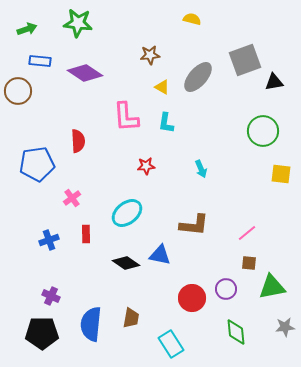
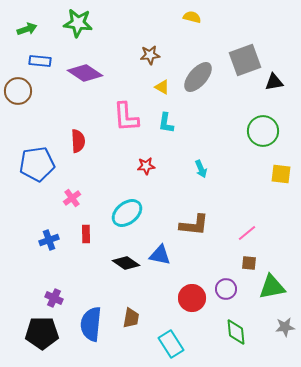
yellow semicircle: moved 2 px up
purple cross: moved 3 px right, 2 px down
